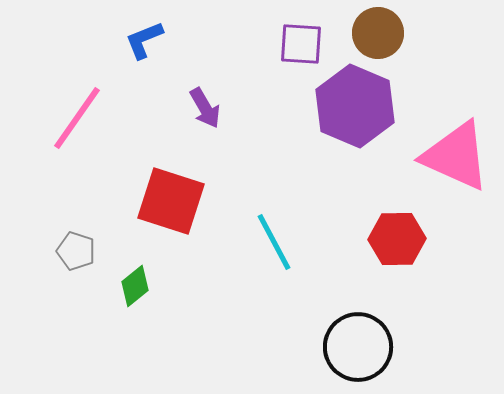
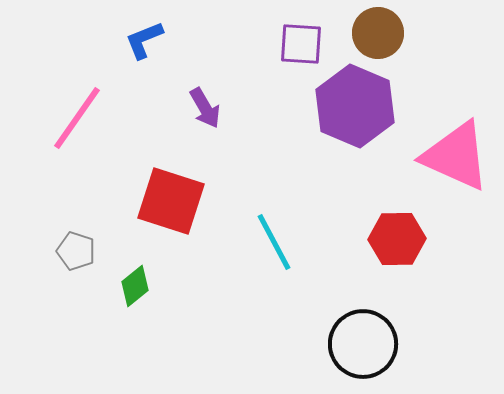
black circle: moved 5 px right, 3 px up
